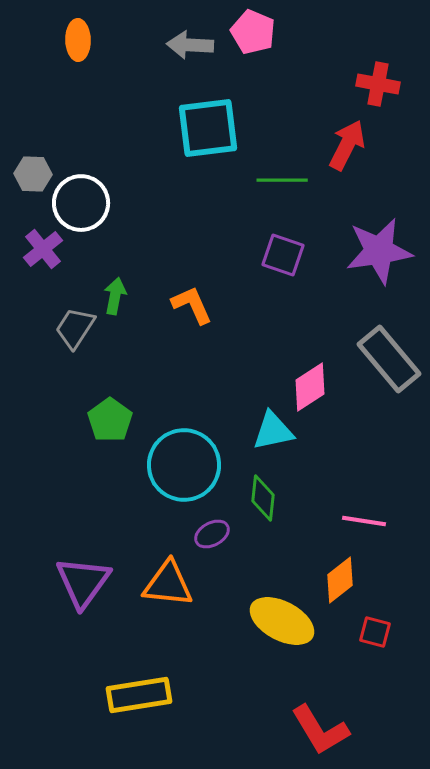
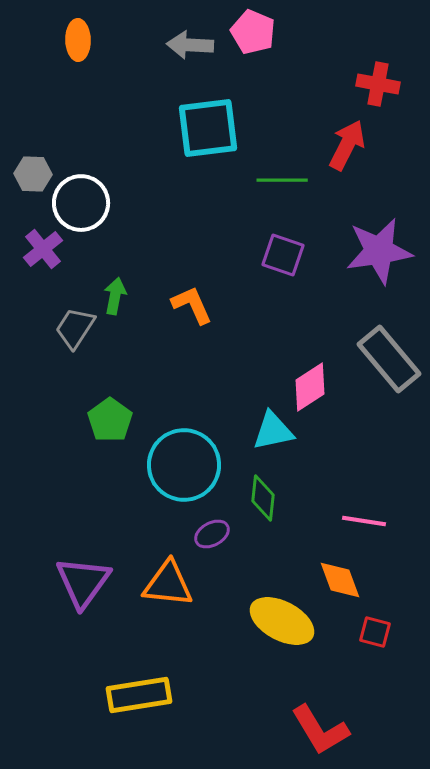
orange diamond: rotated 72 degrees counterclockwise
